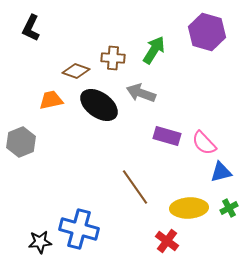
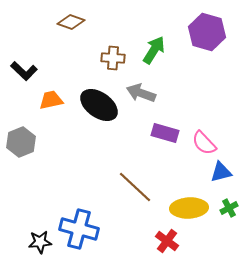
black L-shape: moved 7 px left, 43 px down; rotated 72 degrees counterclockwise
brown diamond: moved 5 px left, 49 px up
purple rectangle: moved 2 px left, 3 px up
brown line: rotated 12 degrees counterclockwise
